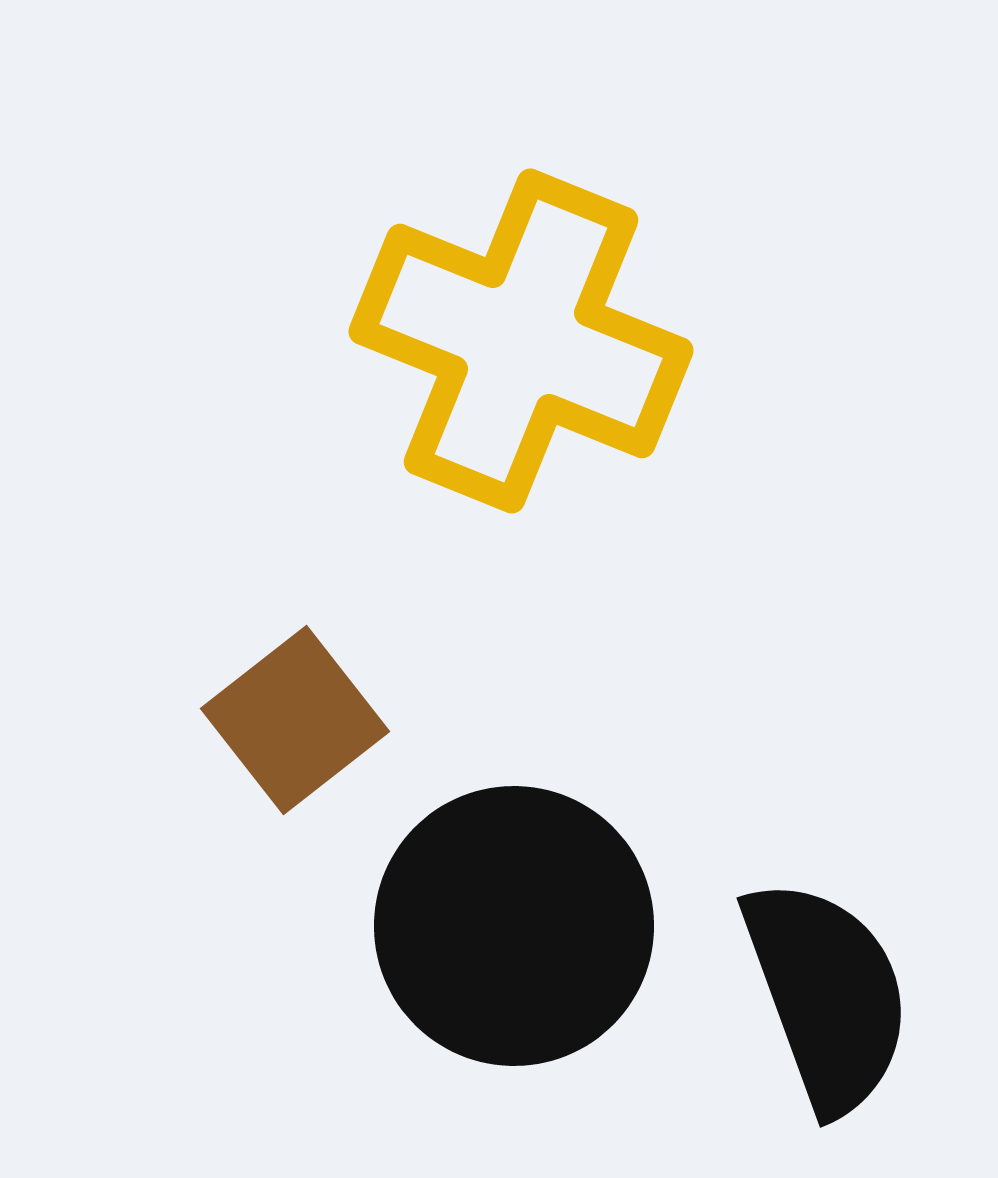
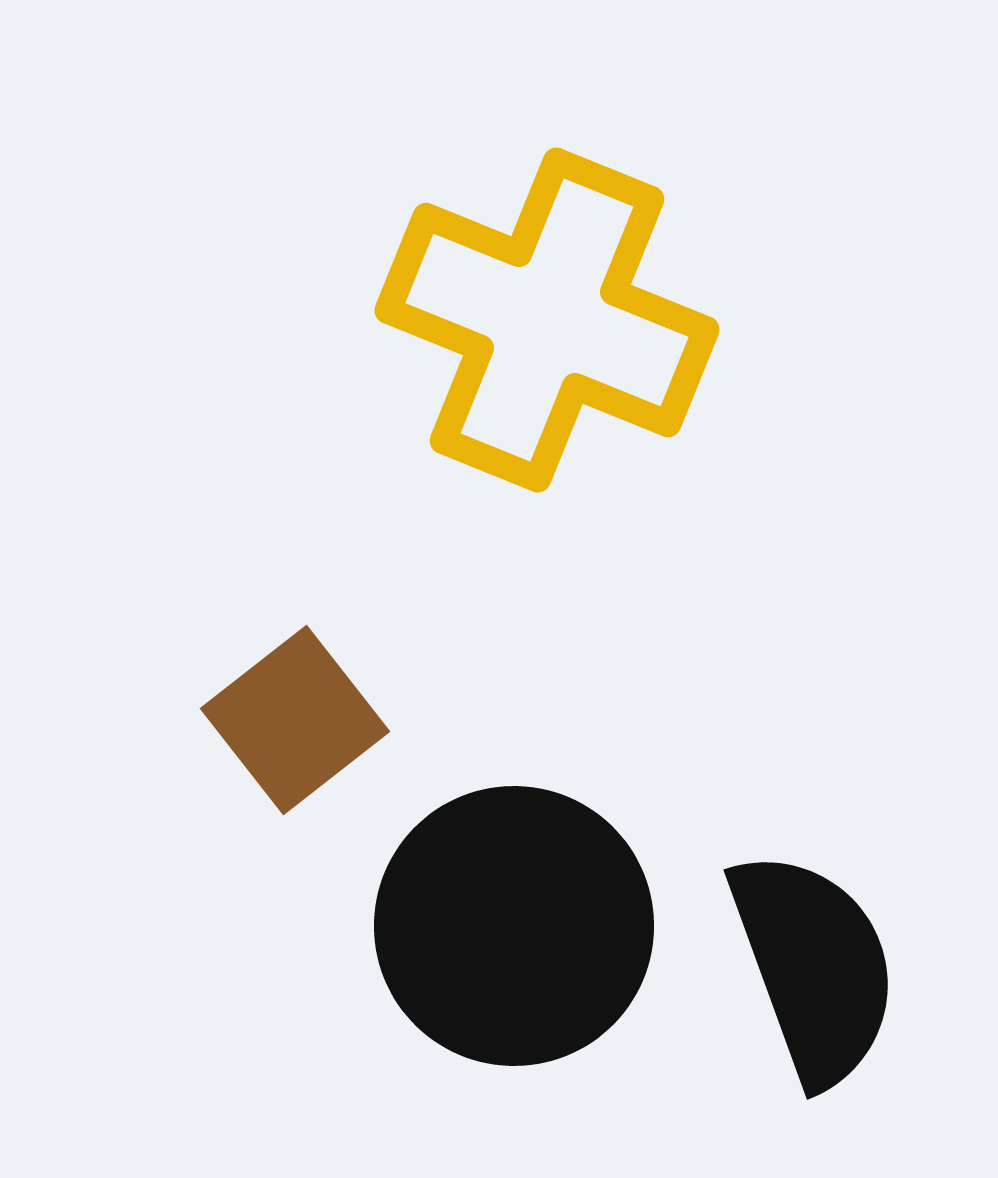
yellow cross: moved 26 px right, 21 px up
black semicircle: moved 13 px left, 28 px up
